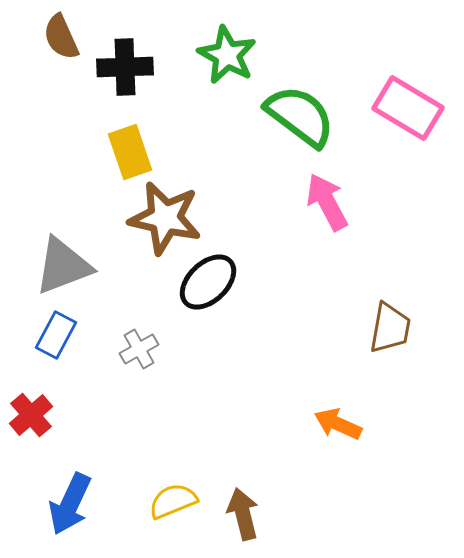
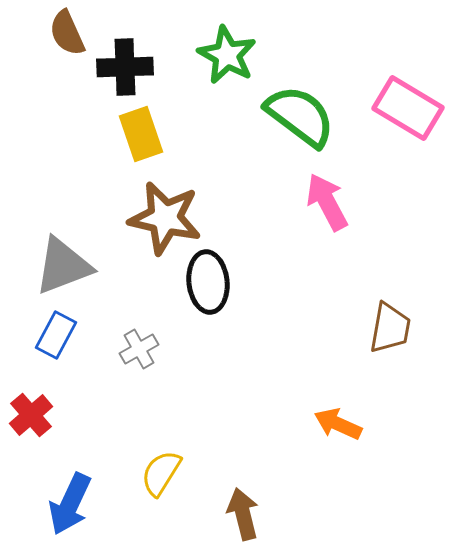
brown semicircle: moved 6 px right, 4 px up
yellow rectangle: moved 11 px right, 18 px up
black ellipse: rotated 52 degrees counterclockwise
yellow semicircle: moved 12 px left, 28 px up; rotated 36 degrees counterclockwise
